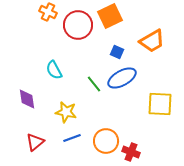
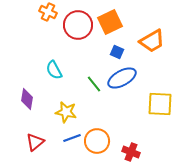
orange square: moved 6 px down
purple diamond: rotated 20 degrees clockwise
orange circle: moved 9 px left
